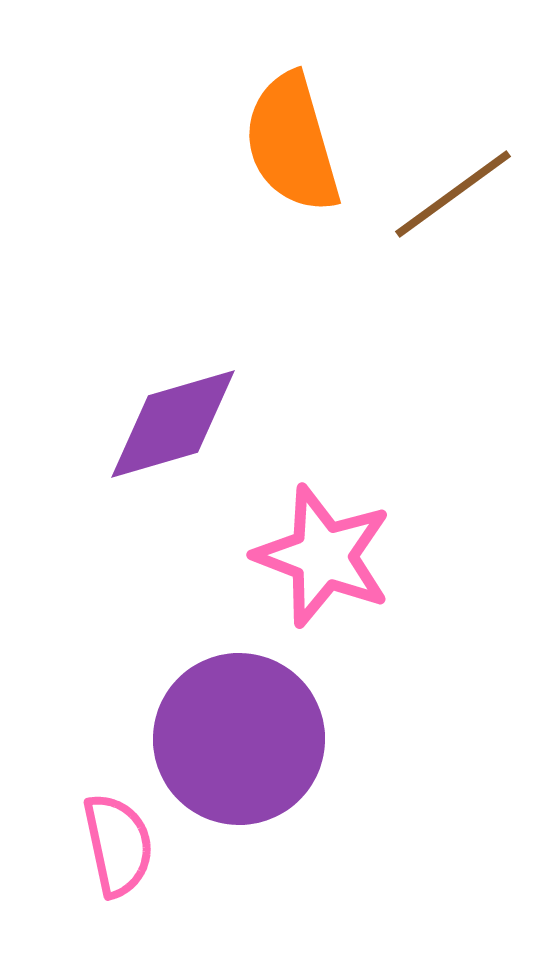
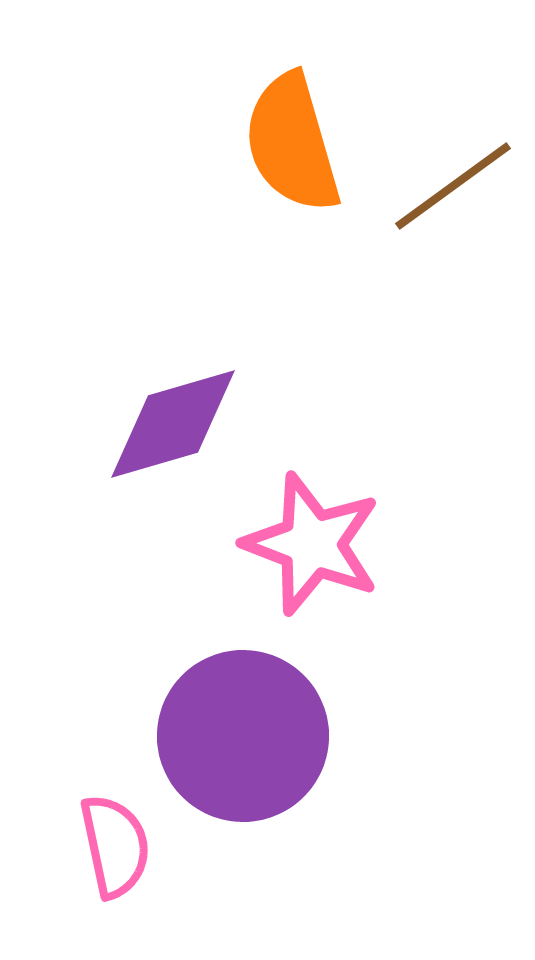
brown line: moved 8 px up
pink star: moved 11 px left, 12 px up
purple circle: moved 4 px right, 3 px up
pink semicircle: moved 3 px left, 1 px down
